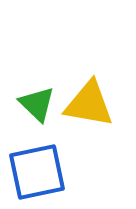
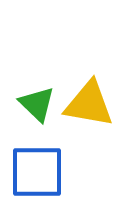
blue square: rotated 12 degrees clockwise
